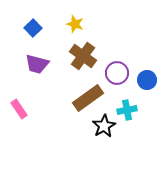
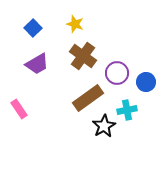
purple trapezoid: rotated 45 degrees counterclockwise
blue circle: moved 1 px left, 2 px down
